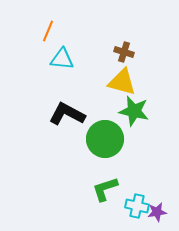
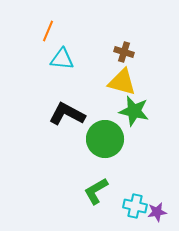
green L-shape: moved 9 px left, 2 px down; rotated 12 degrees counterclockwise
cyan cross: moved 2 px left
